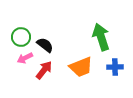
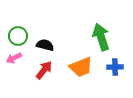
green circle: moved 3 px left, 1 px up
black semicircle: rotated 24 degrees counterclockwise
pink arrow: moved 11 px left
